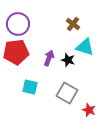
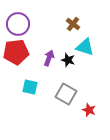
gray square: moved 1 px left, 1 px down
